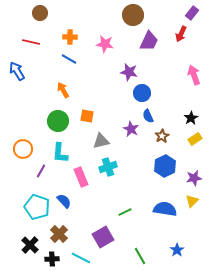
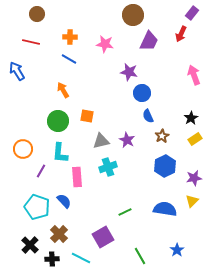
brown circle at (40, 13): moved 3 px left, 1 px down
purple star at (131, 129): moved 4 px left, 11 px down
pink rectangle at (81, 177): moved 4 px left; rotated 18 degrees clockwise
